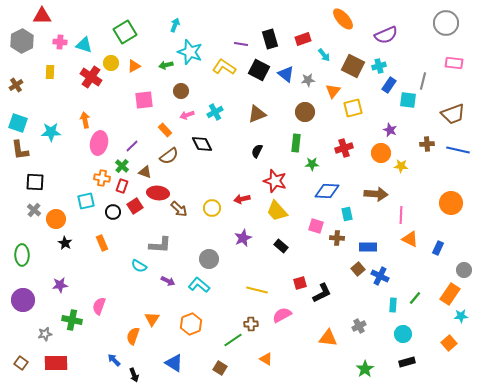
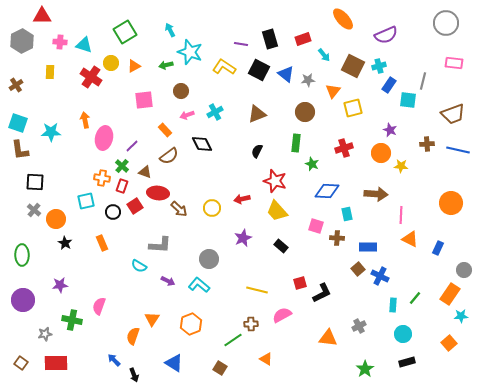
cyan arrow at (175, 25): moved 5 px left, 5 px down; rotated 48 degrees counterclockwise
pink ellipse at (99, 143): moved 5 px right, 5 px up
green star at (312, 164): rotated 24 degrees clockwise
